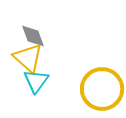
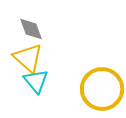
gray diamond: moved 2 px left, 7 px up
cyan triangle: rotated 16 degrees counterclockwise
